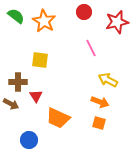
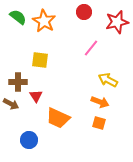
green semicircle: moved 2 px right, 1 px down
pink line: rotated 66 degrees clockwise
